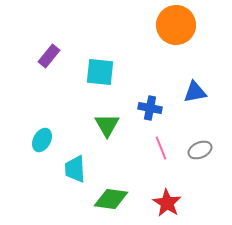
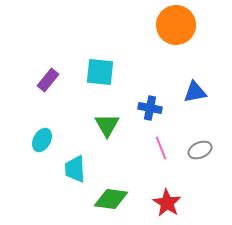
purple rectangle: moved 1 px left, 24 px down
